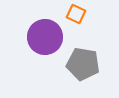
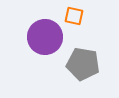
orange square: moved 2 px left, 2 px down; rotated 12 degrees counterclockwise
